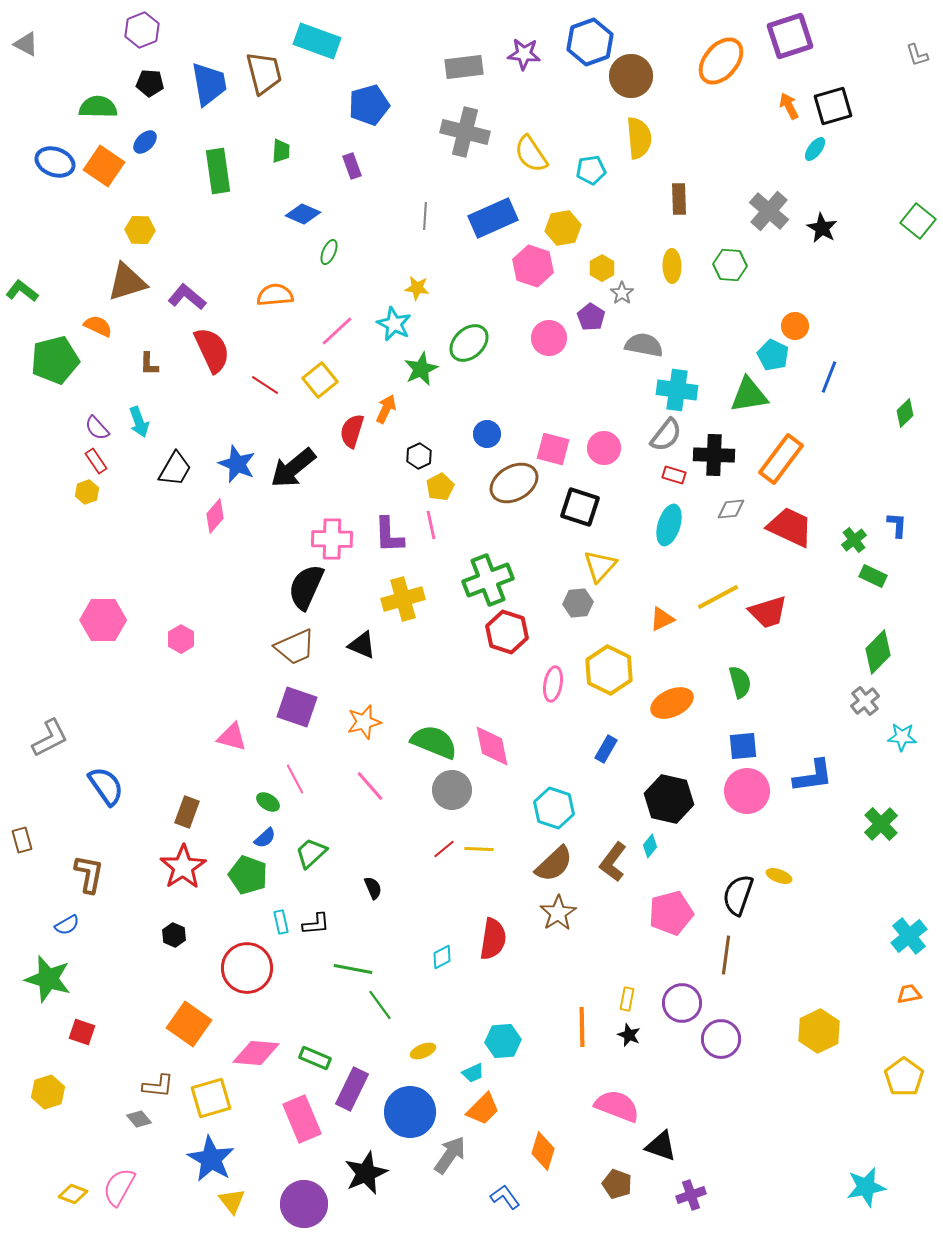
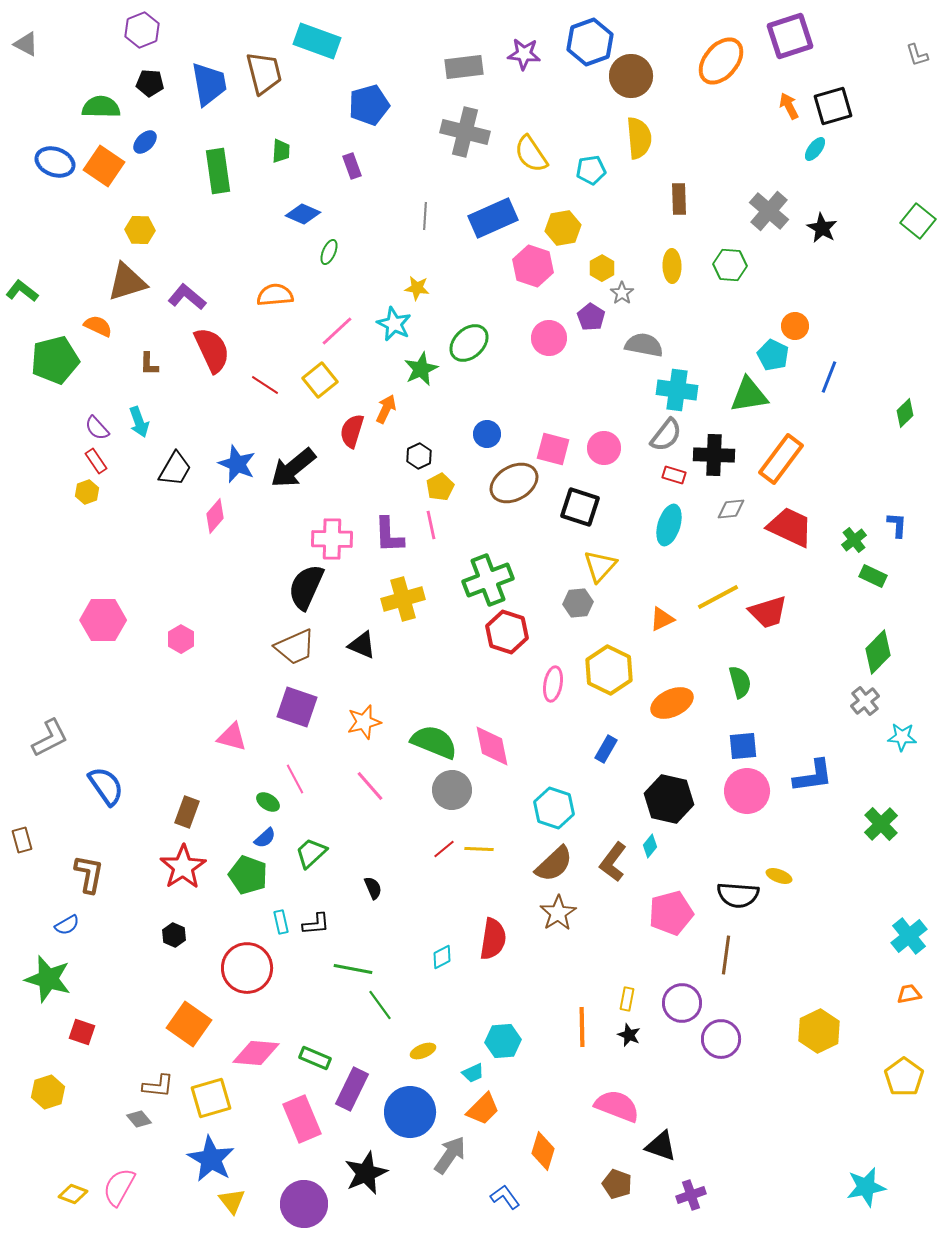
green semicircle at (98, 107): moved 3 px right
black semicircle at (738, 895): rotated 105 degrees counterclockwise
